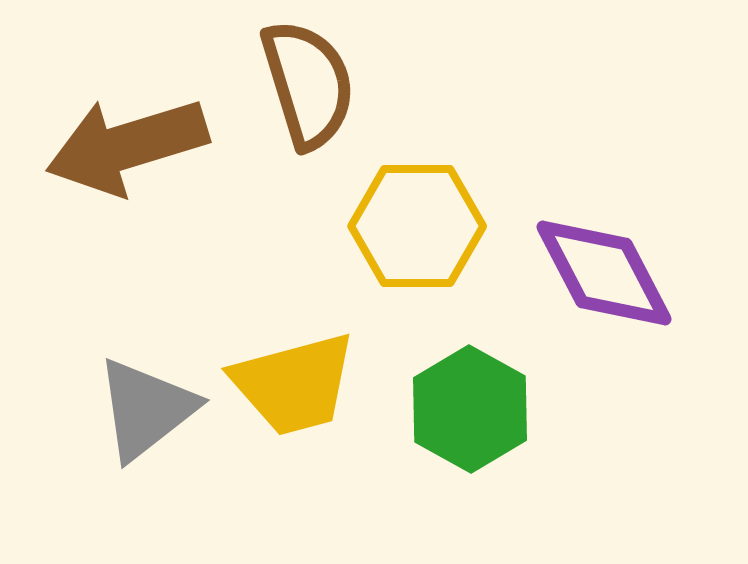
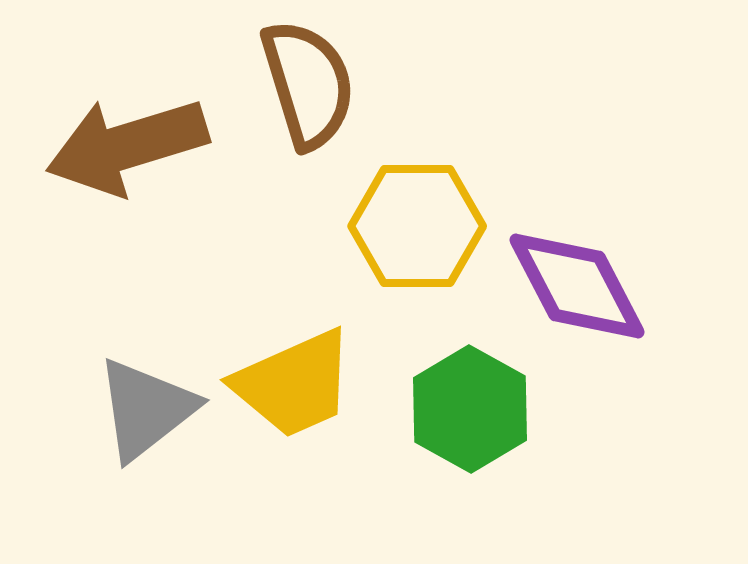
purple diamond: moved 27 px left, 13 px down
yellow trapezoid: rotated 9 degrees counterclockwise
